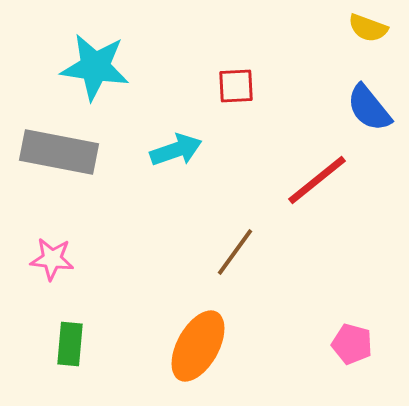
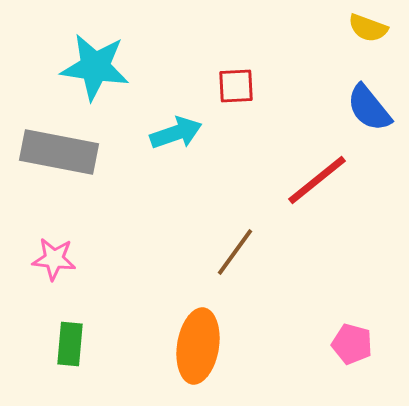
cyan arrow: moved 17 px up
pink star: moved 2 px right
orange ellipse: rotated 20 degrees counterclockwise
